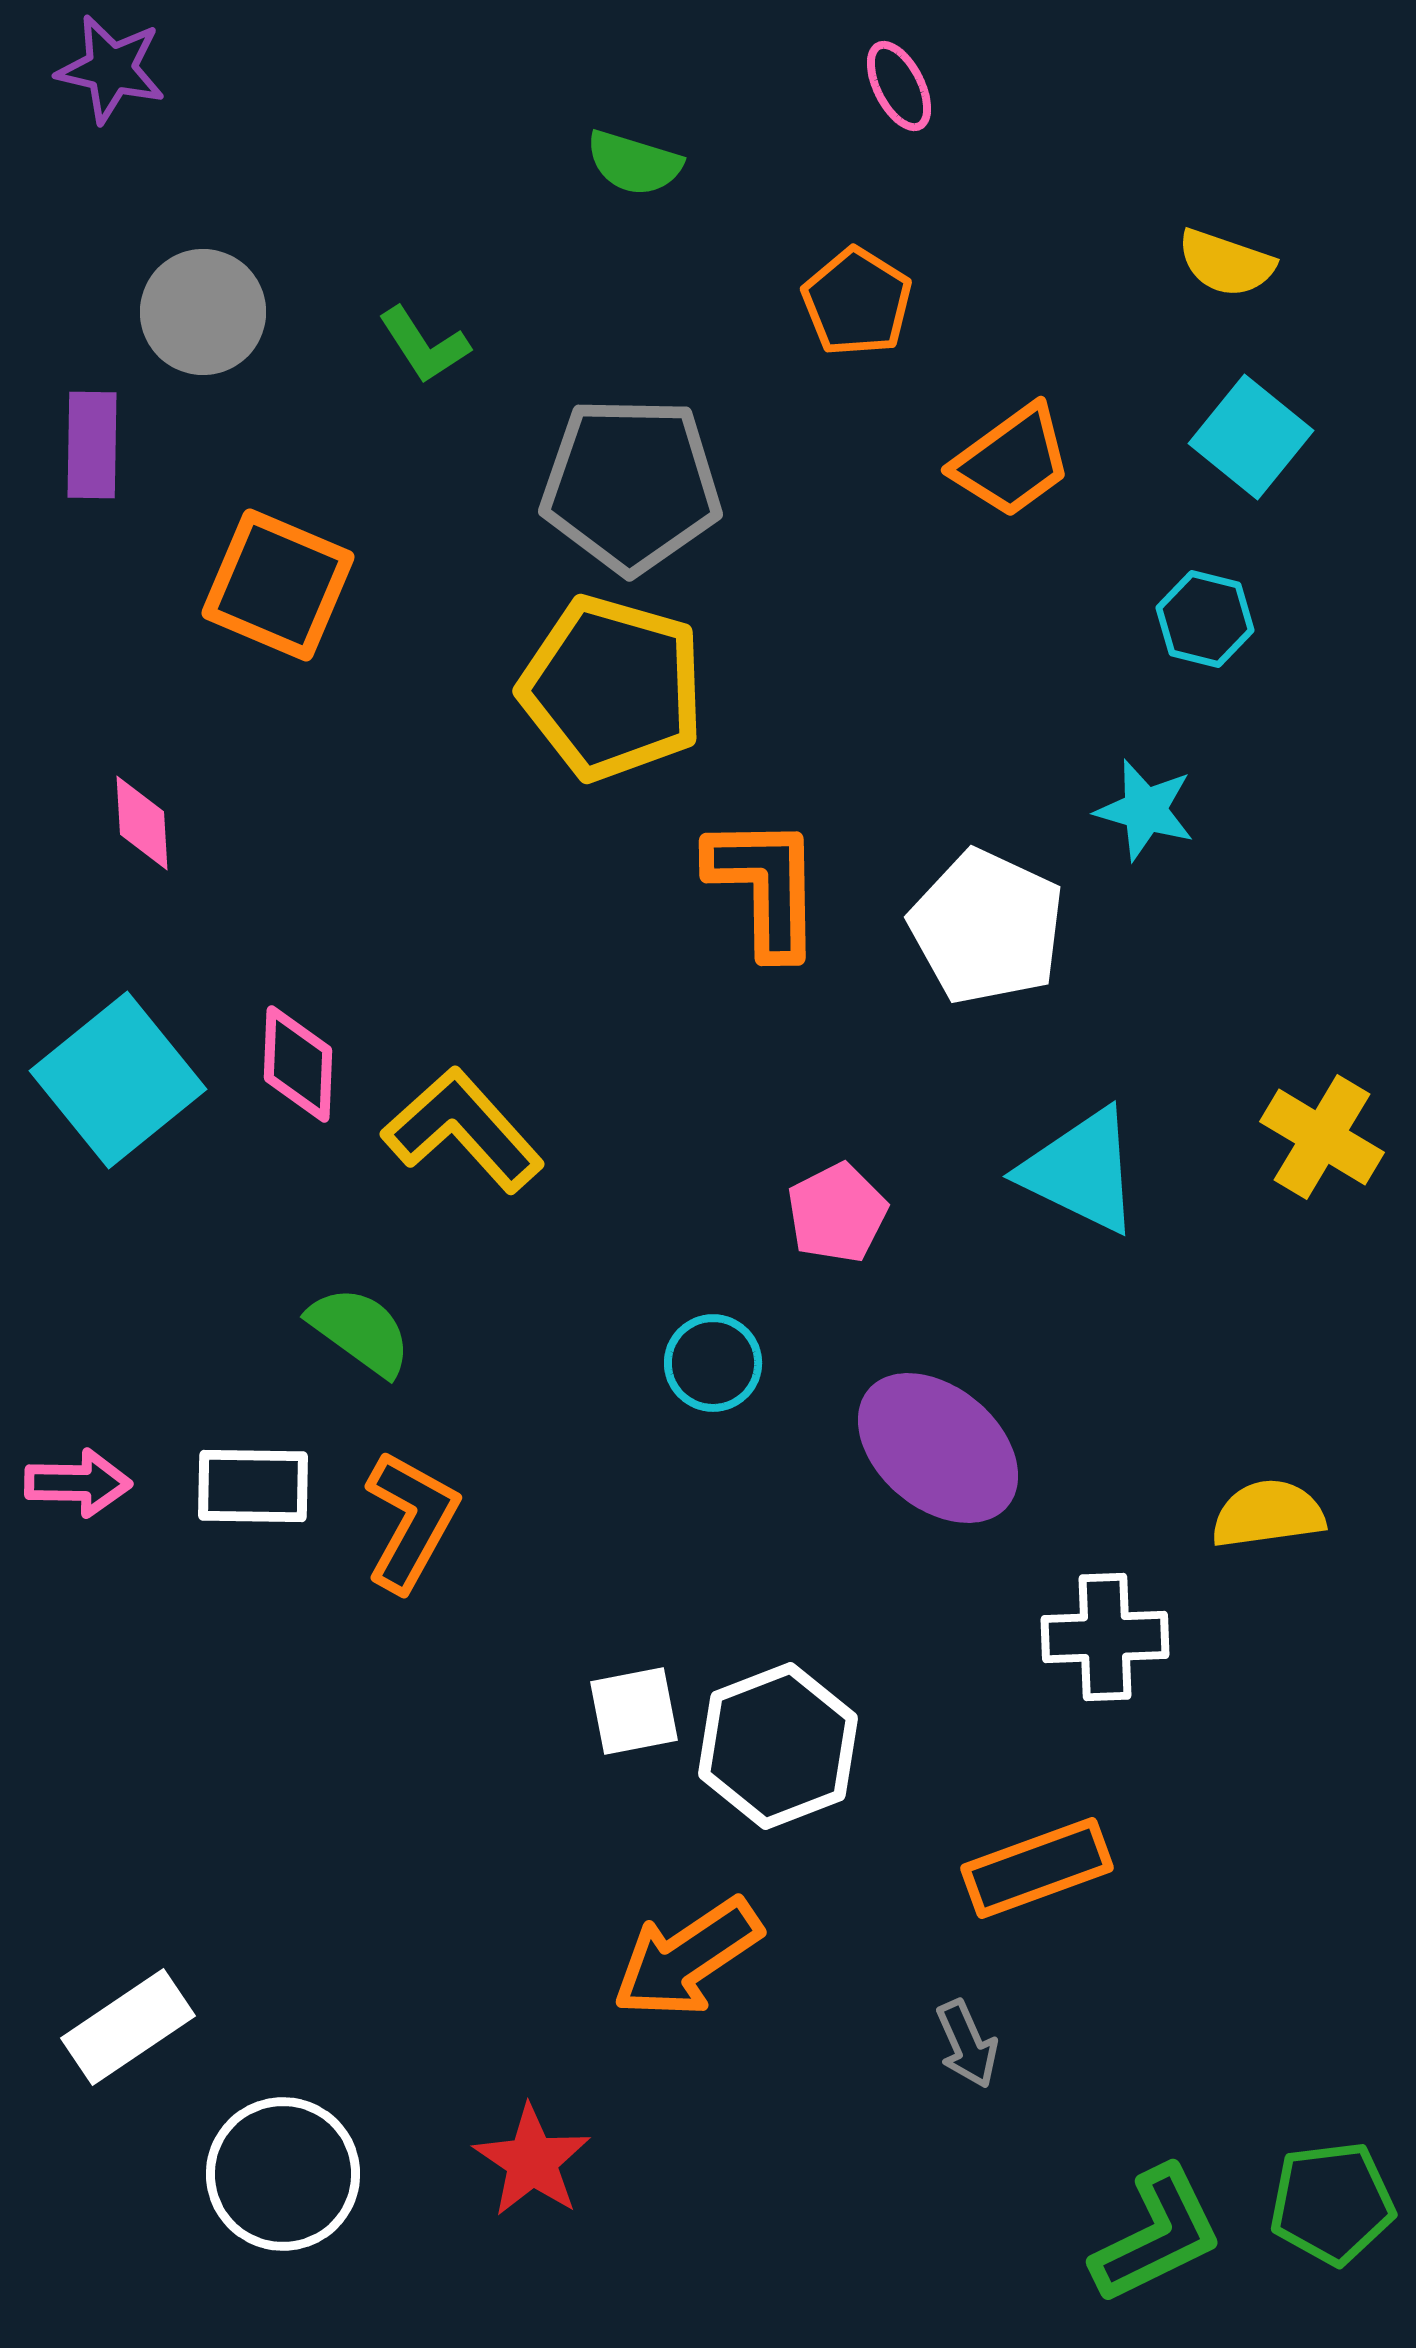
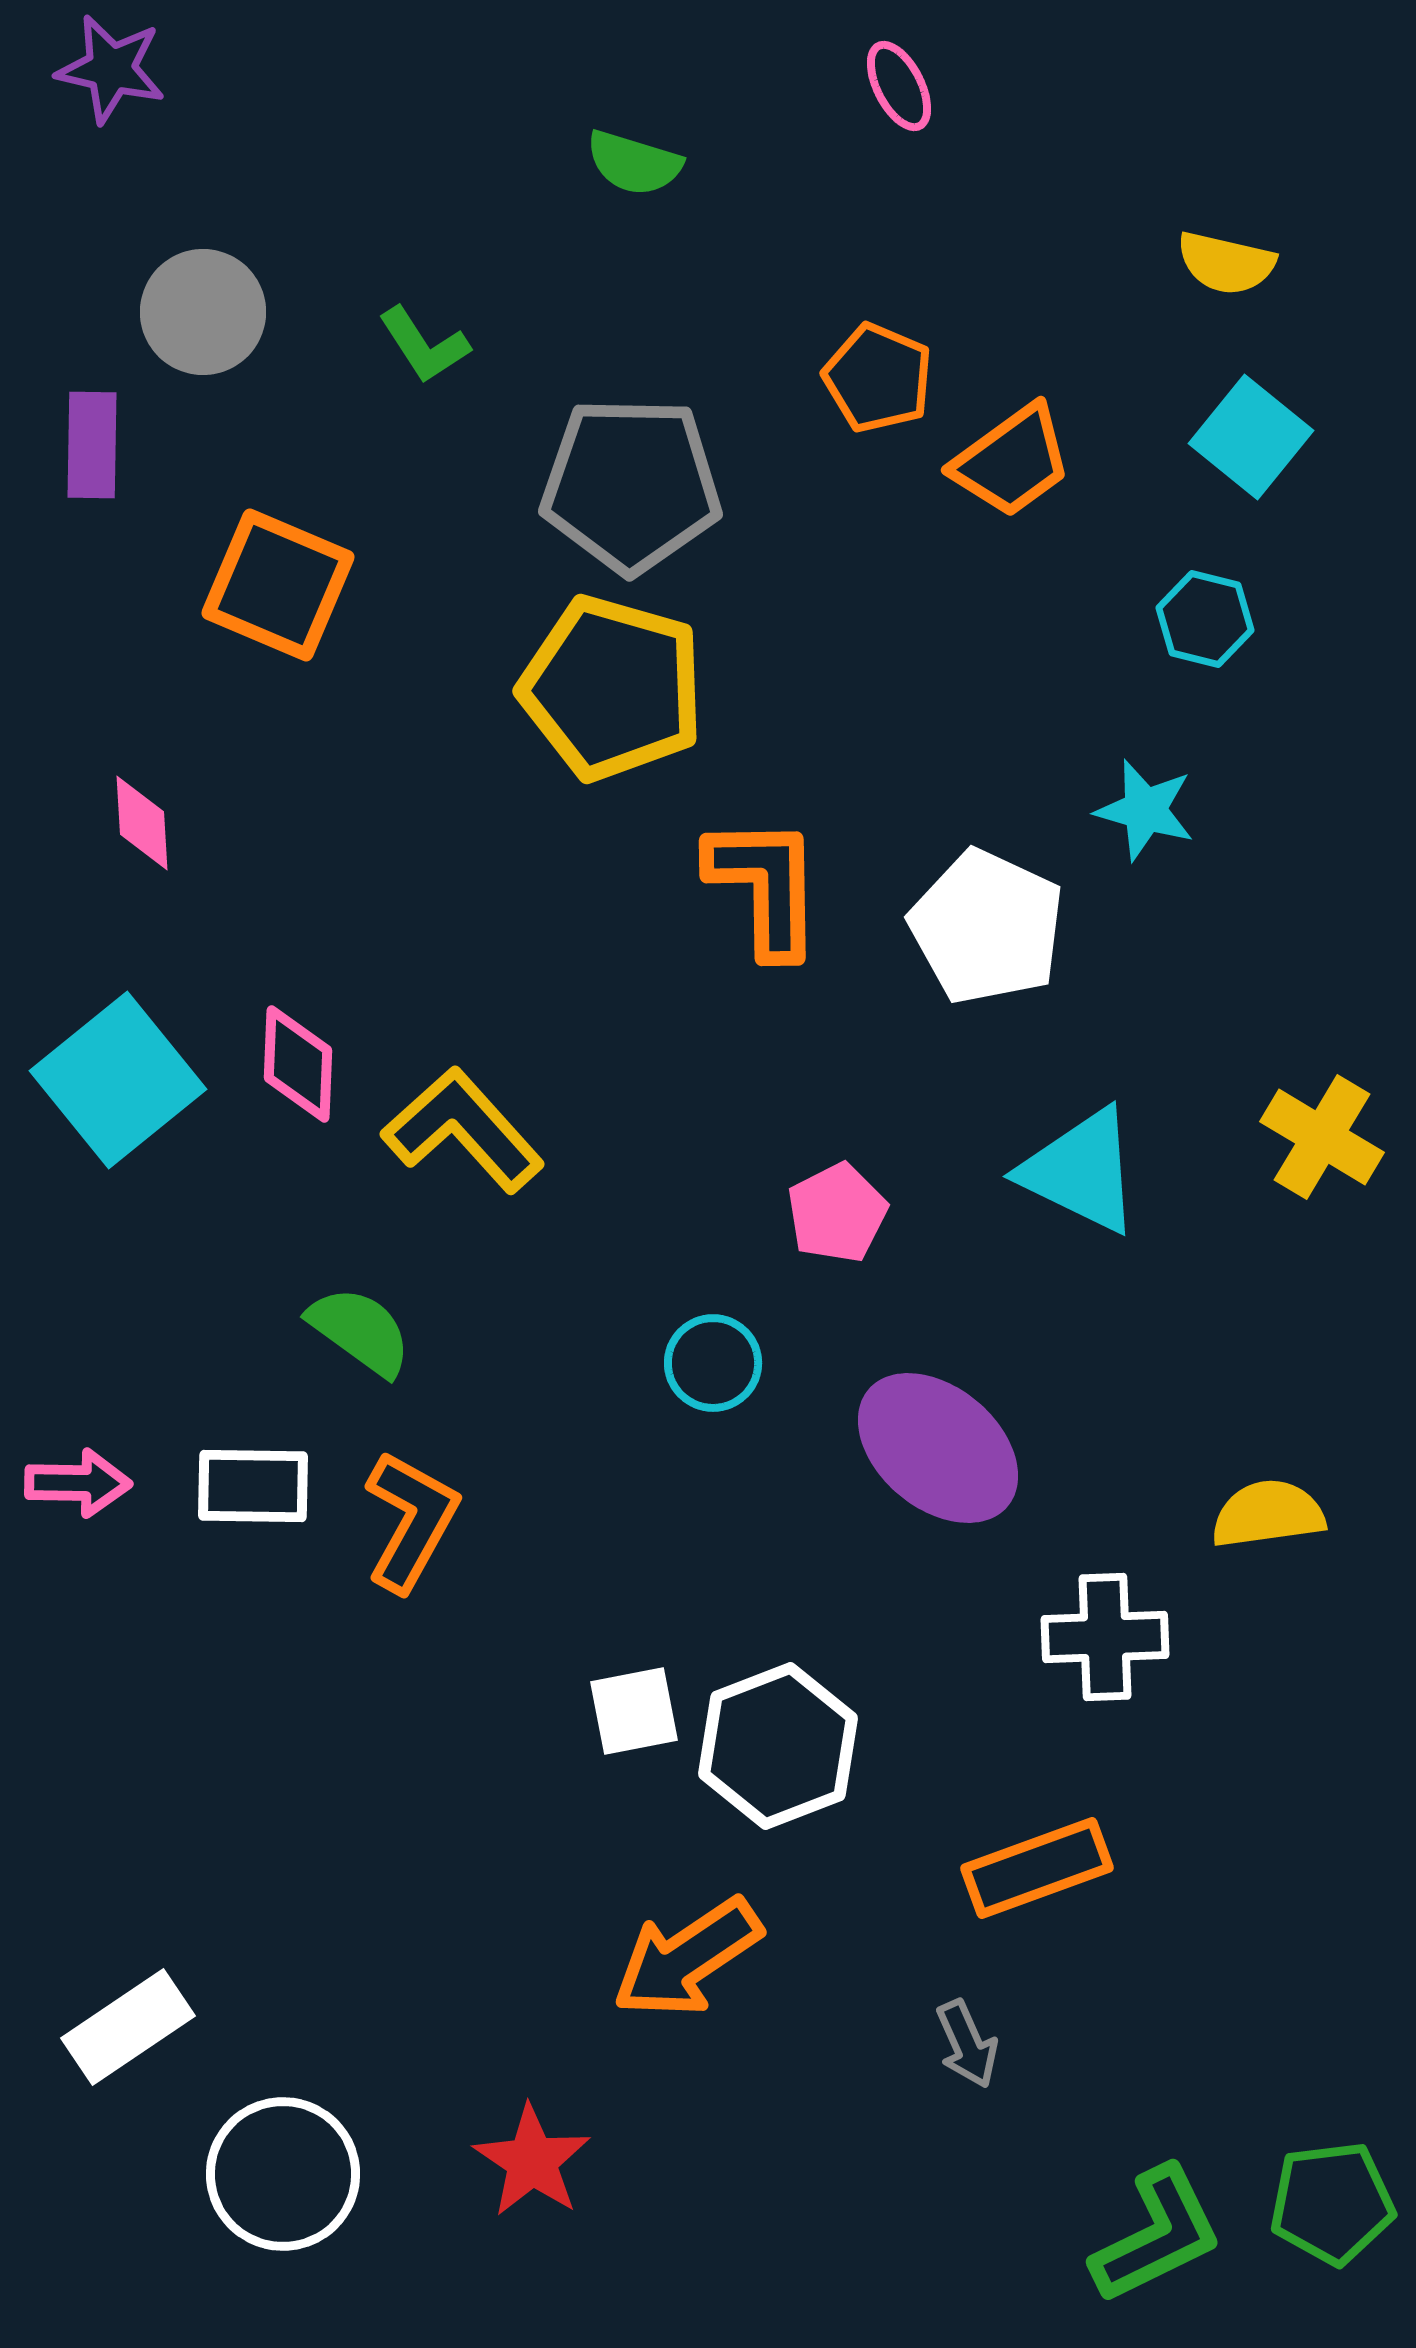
yellow semicircle at (1226, 263): rotated 6 degrees counterclockwise
orange pentagon at (857, 302): moved 21 px right, 76 px down; rotated 9 degrees counterclockwise
